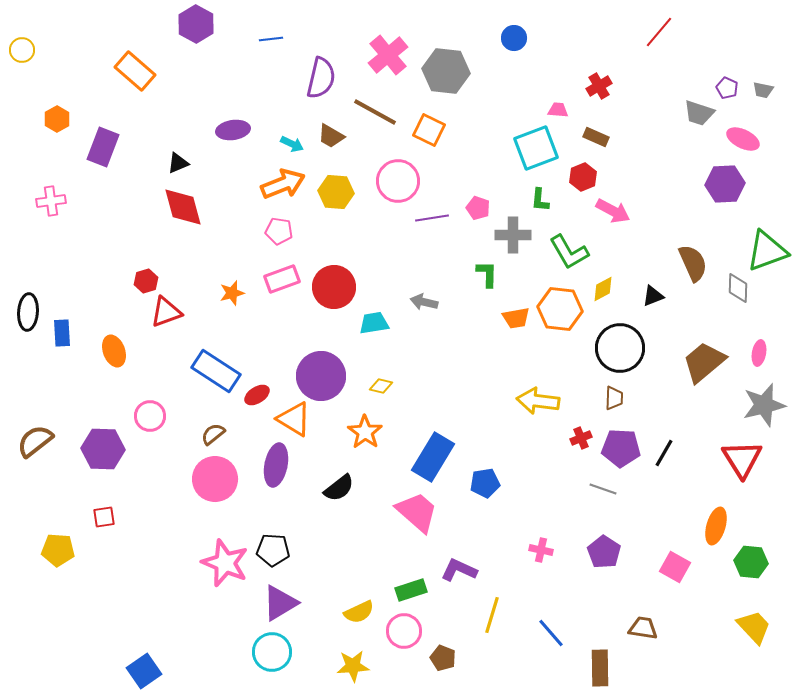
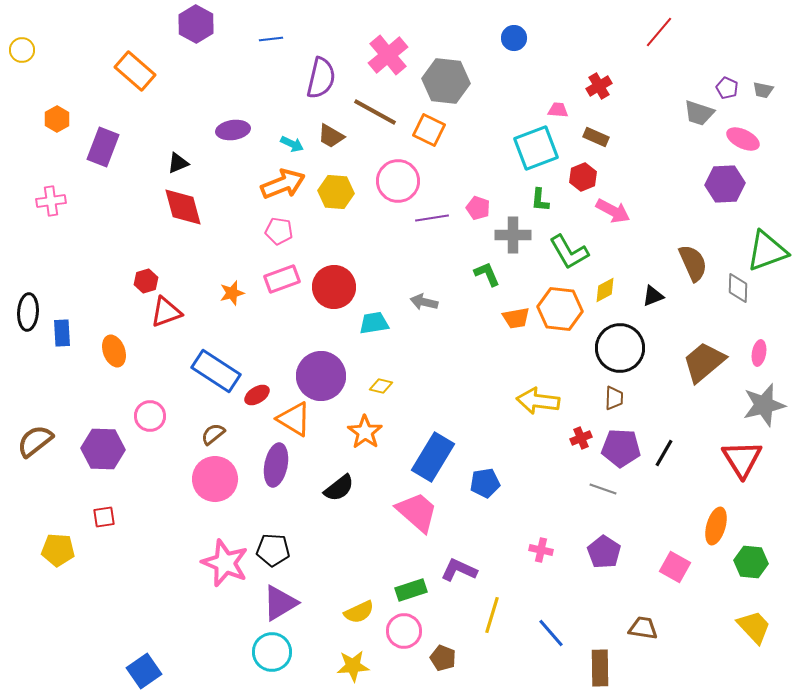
gray hexagon at (446, 71): moved 10 px down
green L-shape at (487, 274): rotated 24 degrees counterclockwise
yellow diamond at (603, 289): moved 2 px right, 1 px down
